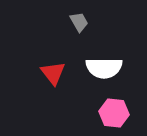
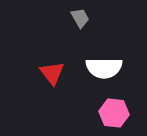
gray trapezoid: moved 1 px right, 4 px up
red triangle: moved 1 px left
